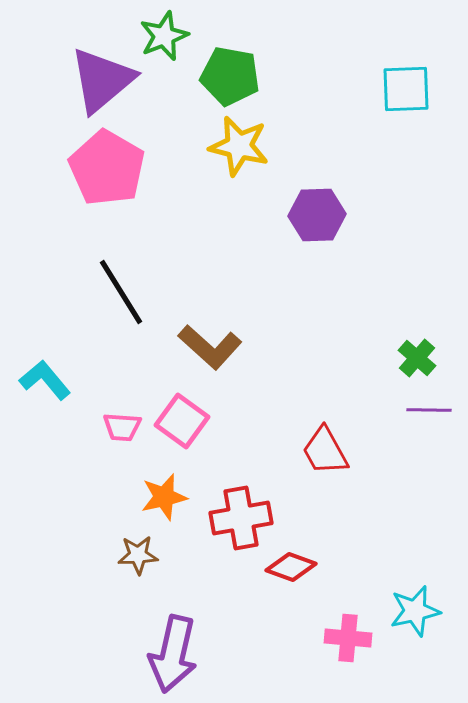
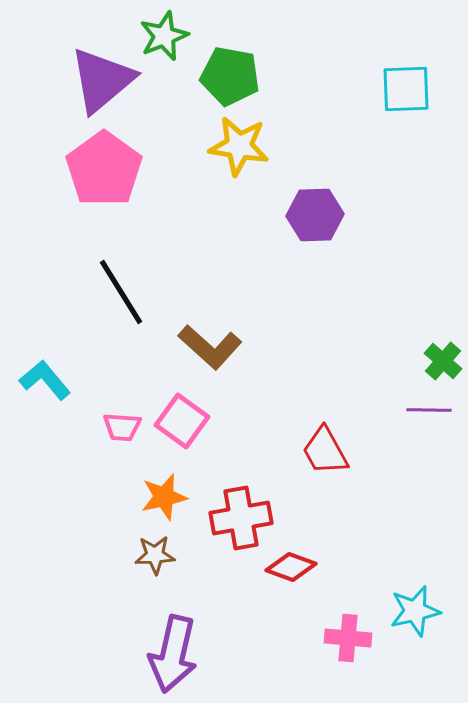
yellow star: rotated 4 degrees counterclockwise
pink pentagon: moved 3 px left, 1 px down; rotated 6 degrees clockwise
purple hexagon: moved 2 px left
green cross: moved 26 px right, 3 px down
brown star: moved 17 px right
